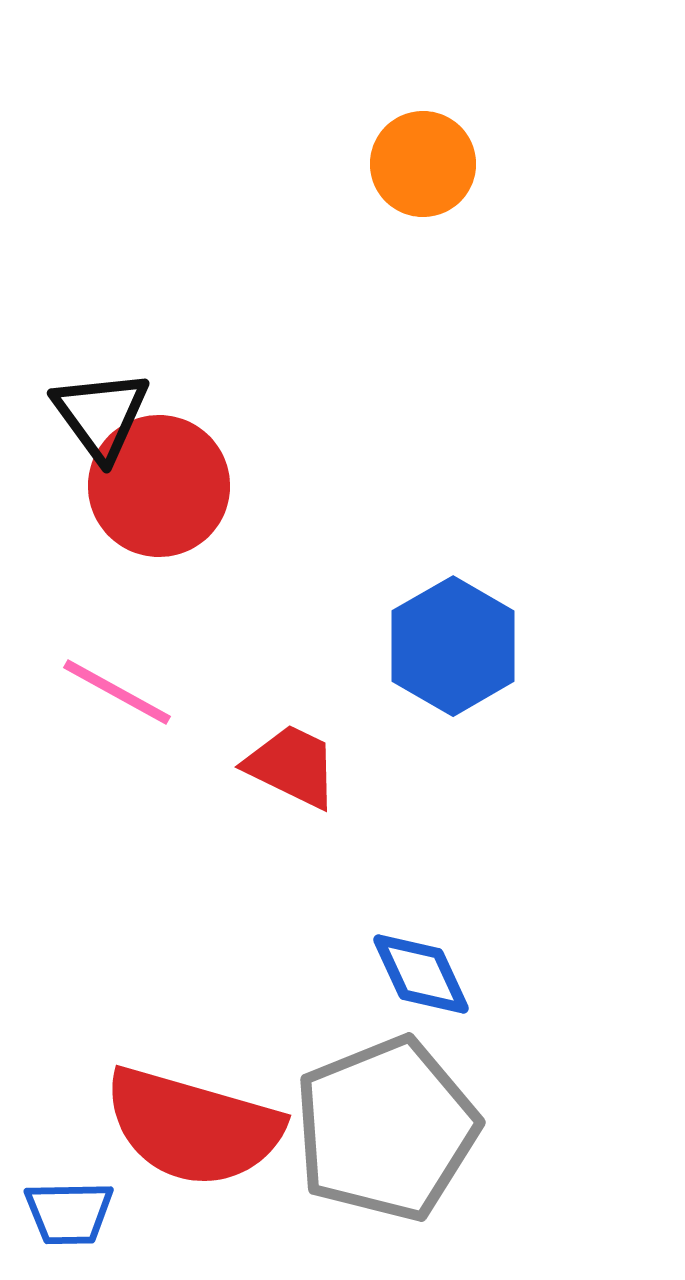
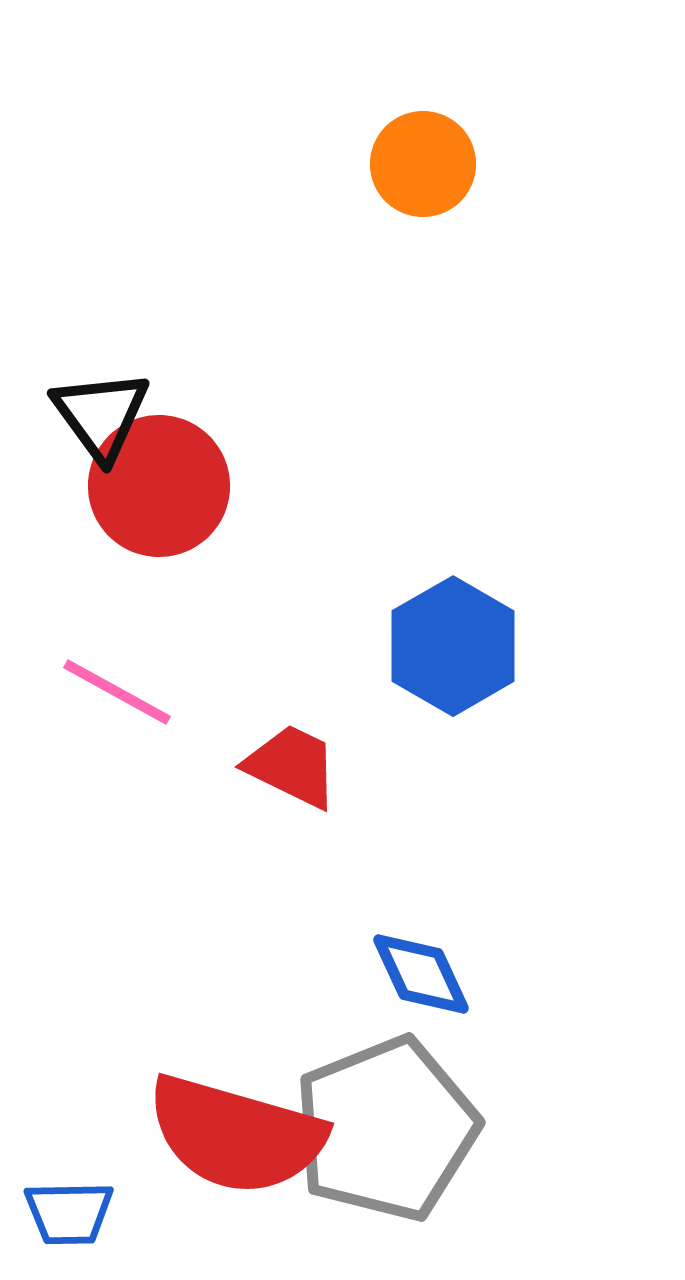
red semicircle: moved 43 px right, 8 px down
